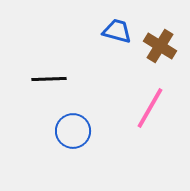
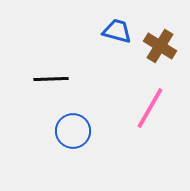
black line: moved 2 px right
